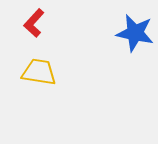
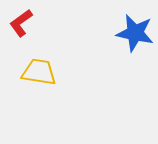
red L-shape: moved 13 px left; rotated 12 degrees clockwise
